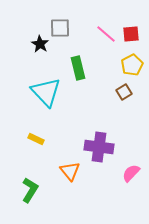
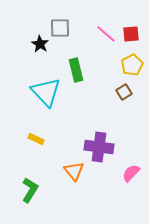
green rectangle: moved 2 px left, 2 px down
orange triangle: moved 4 px right
